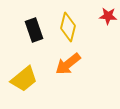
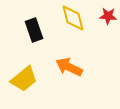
yellow diamond: moved 5 px right, 9 px up; rotated 28 degrees counterclockwise
orange arrow: moved 1 px right, 3 px down; rotated 64 degrees clockwise
